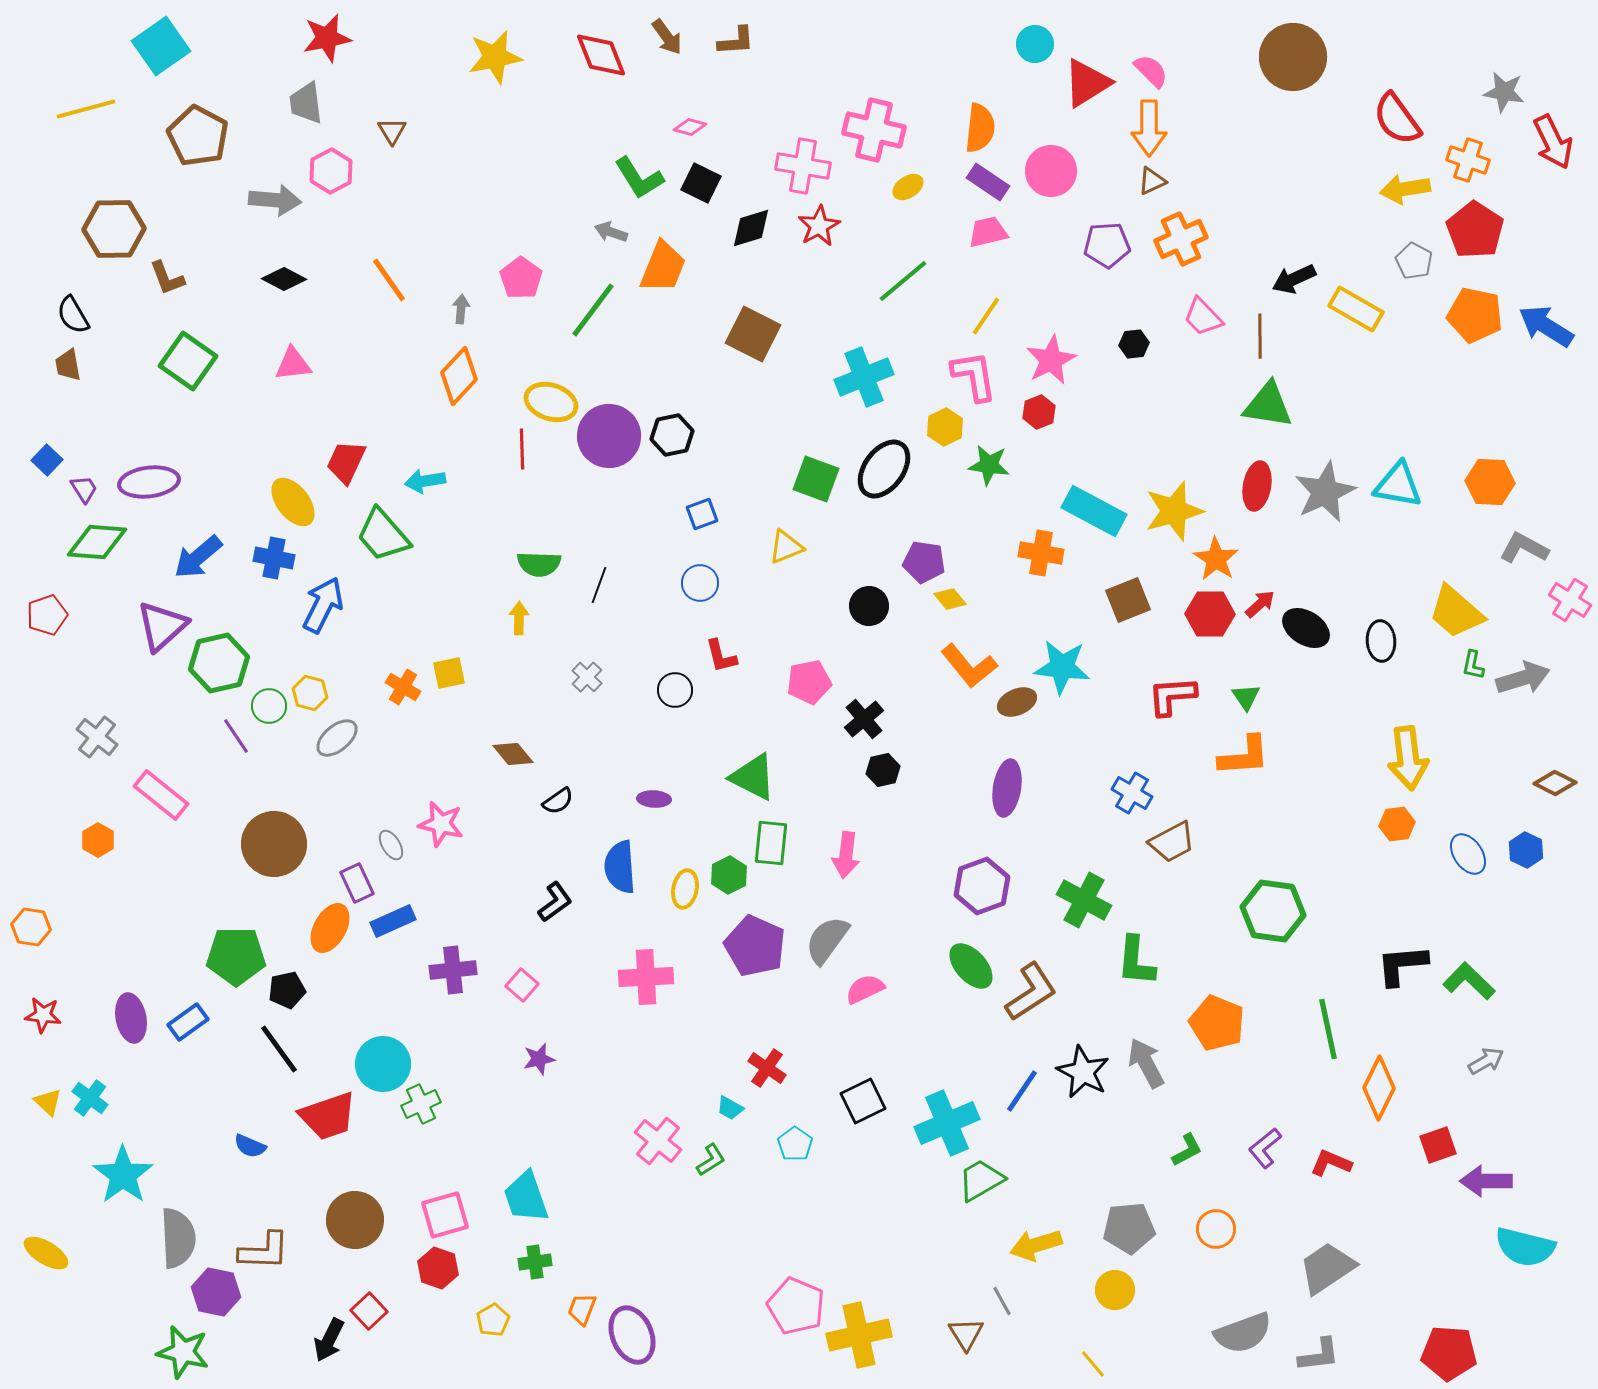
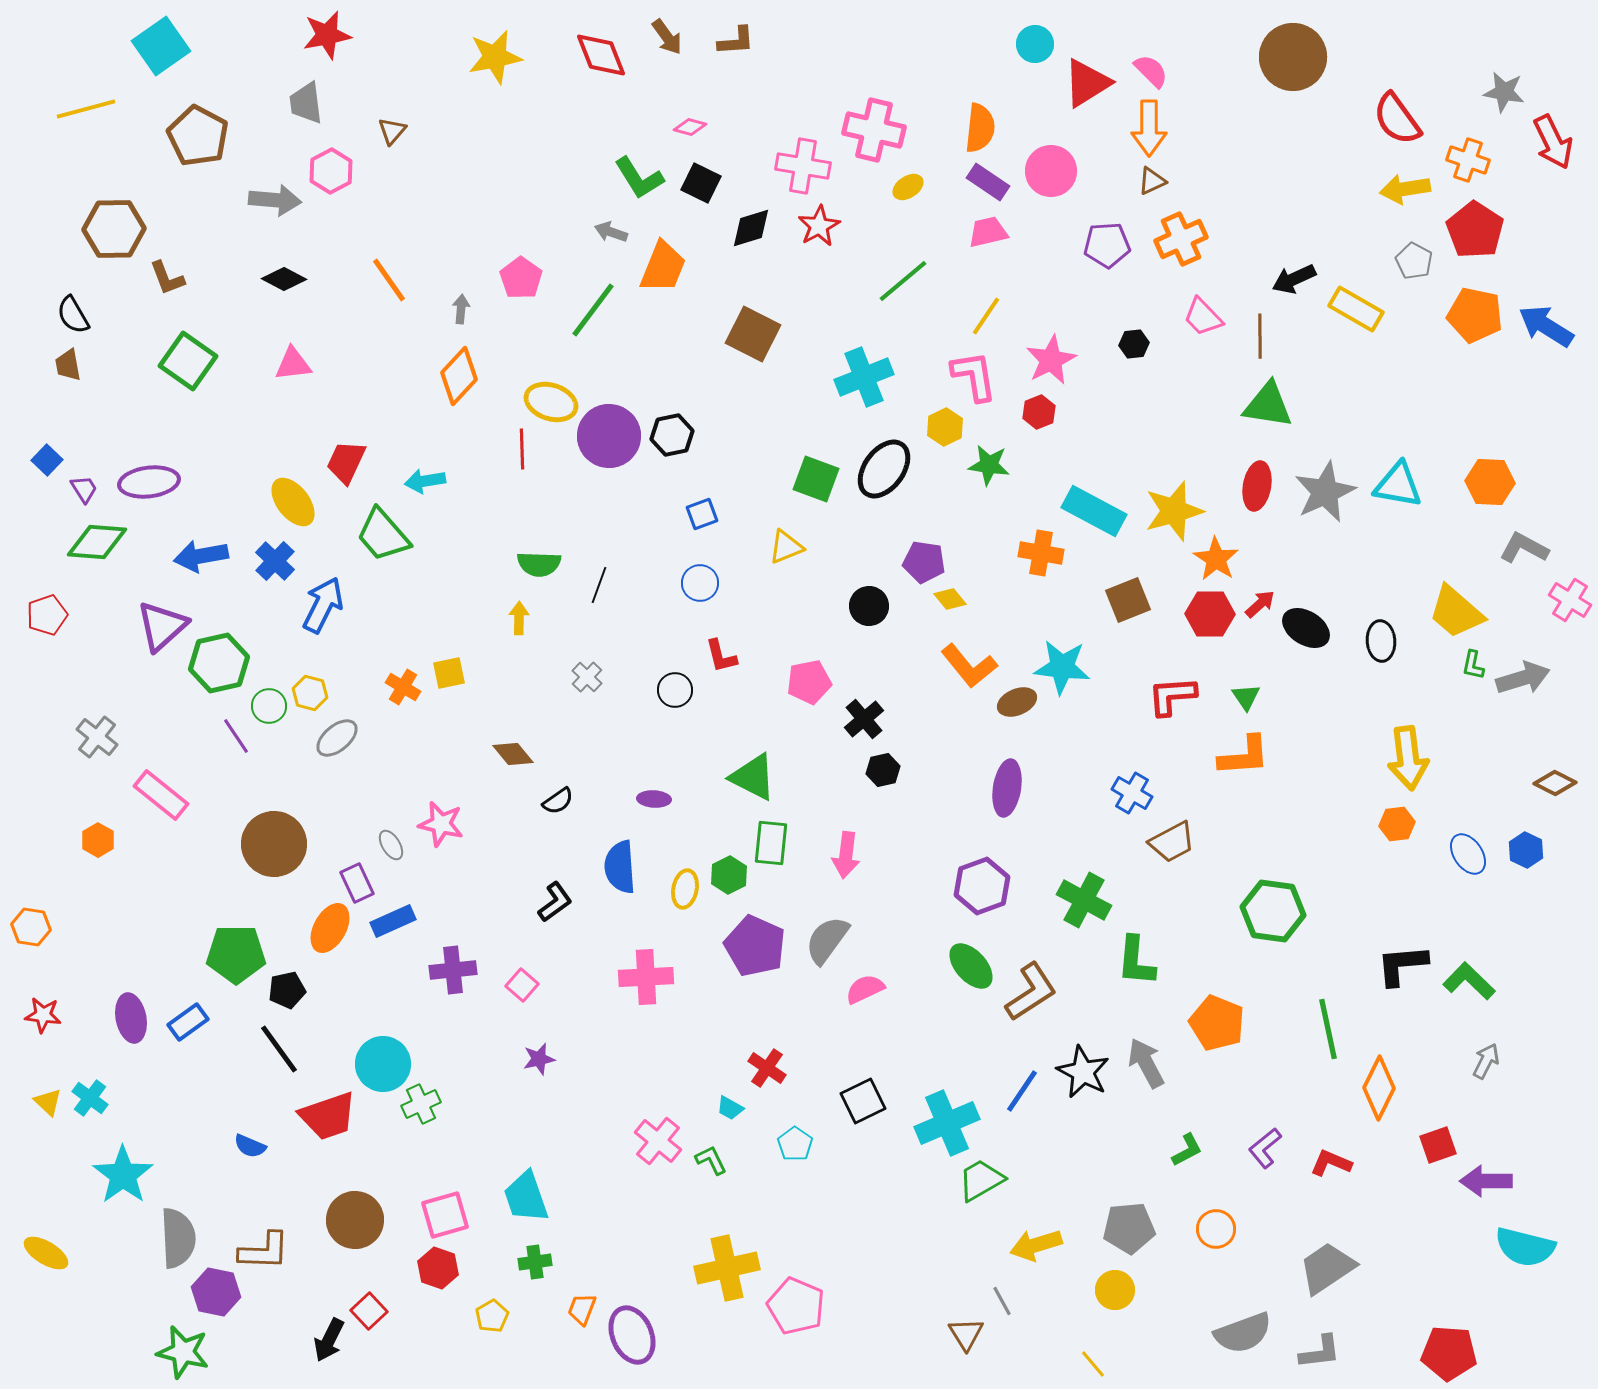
red star at (327, 38): moved 3 px up
brown triangle at (392, 131): rotated 12 degrees clockwise
blue arrow at (198, 557): moved 3 px right, 1 px up; rotated 30 degrees clockwise
blue cross at (274, 558): moved 1 px right, 3 px down; rotated 33 degrees clockwise
green pentagon at (236, 956): moved 2 px up
gray arrow at (1486, 1061): rotated 33 degrees counterclockwise
green L-shape at (711, 1160): rotated 84 degrees counterclockwise
yellow pentagon at (493, 1320): moved 1 px left, 4 px up
yellow cross at (859, 1335): moved 132 px left, 67 px up
gray L-shape at (1319, 1355): moved 1 px right, 3 px up
